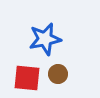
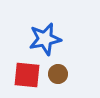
red square: moved 3 px up
